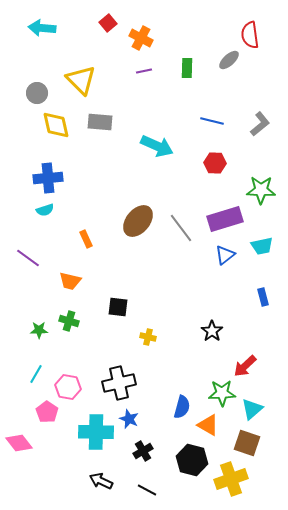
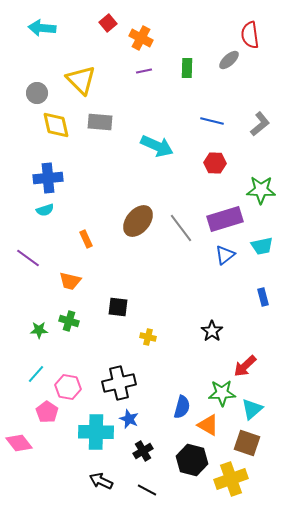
cyan line at (36, 374): rotated 12 degrees clockwise
